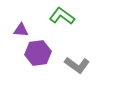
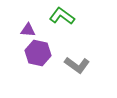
purple triangle: moved 7 px right
purple hexagon: rotated 20 degrees clockwise
